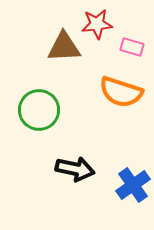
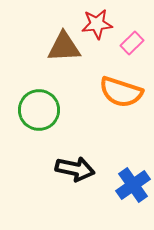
pink rectangle: moved 4 px up; rotated 60 degrees counterclockwise
